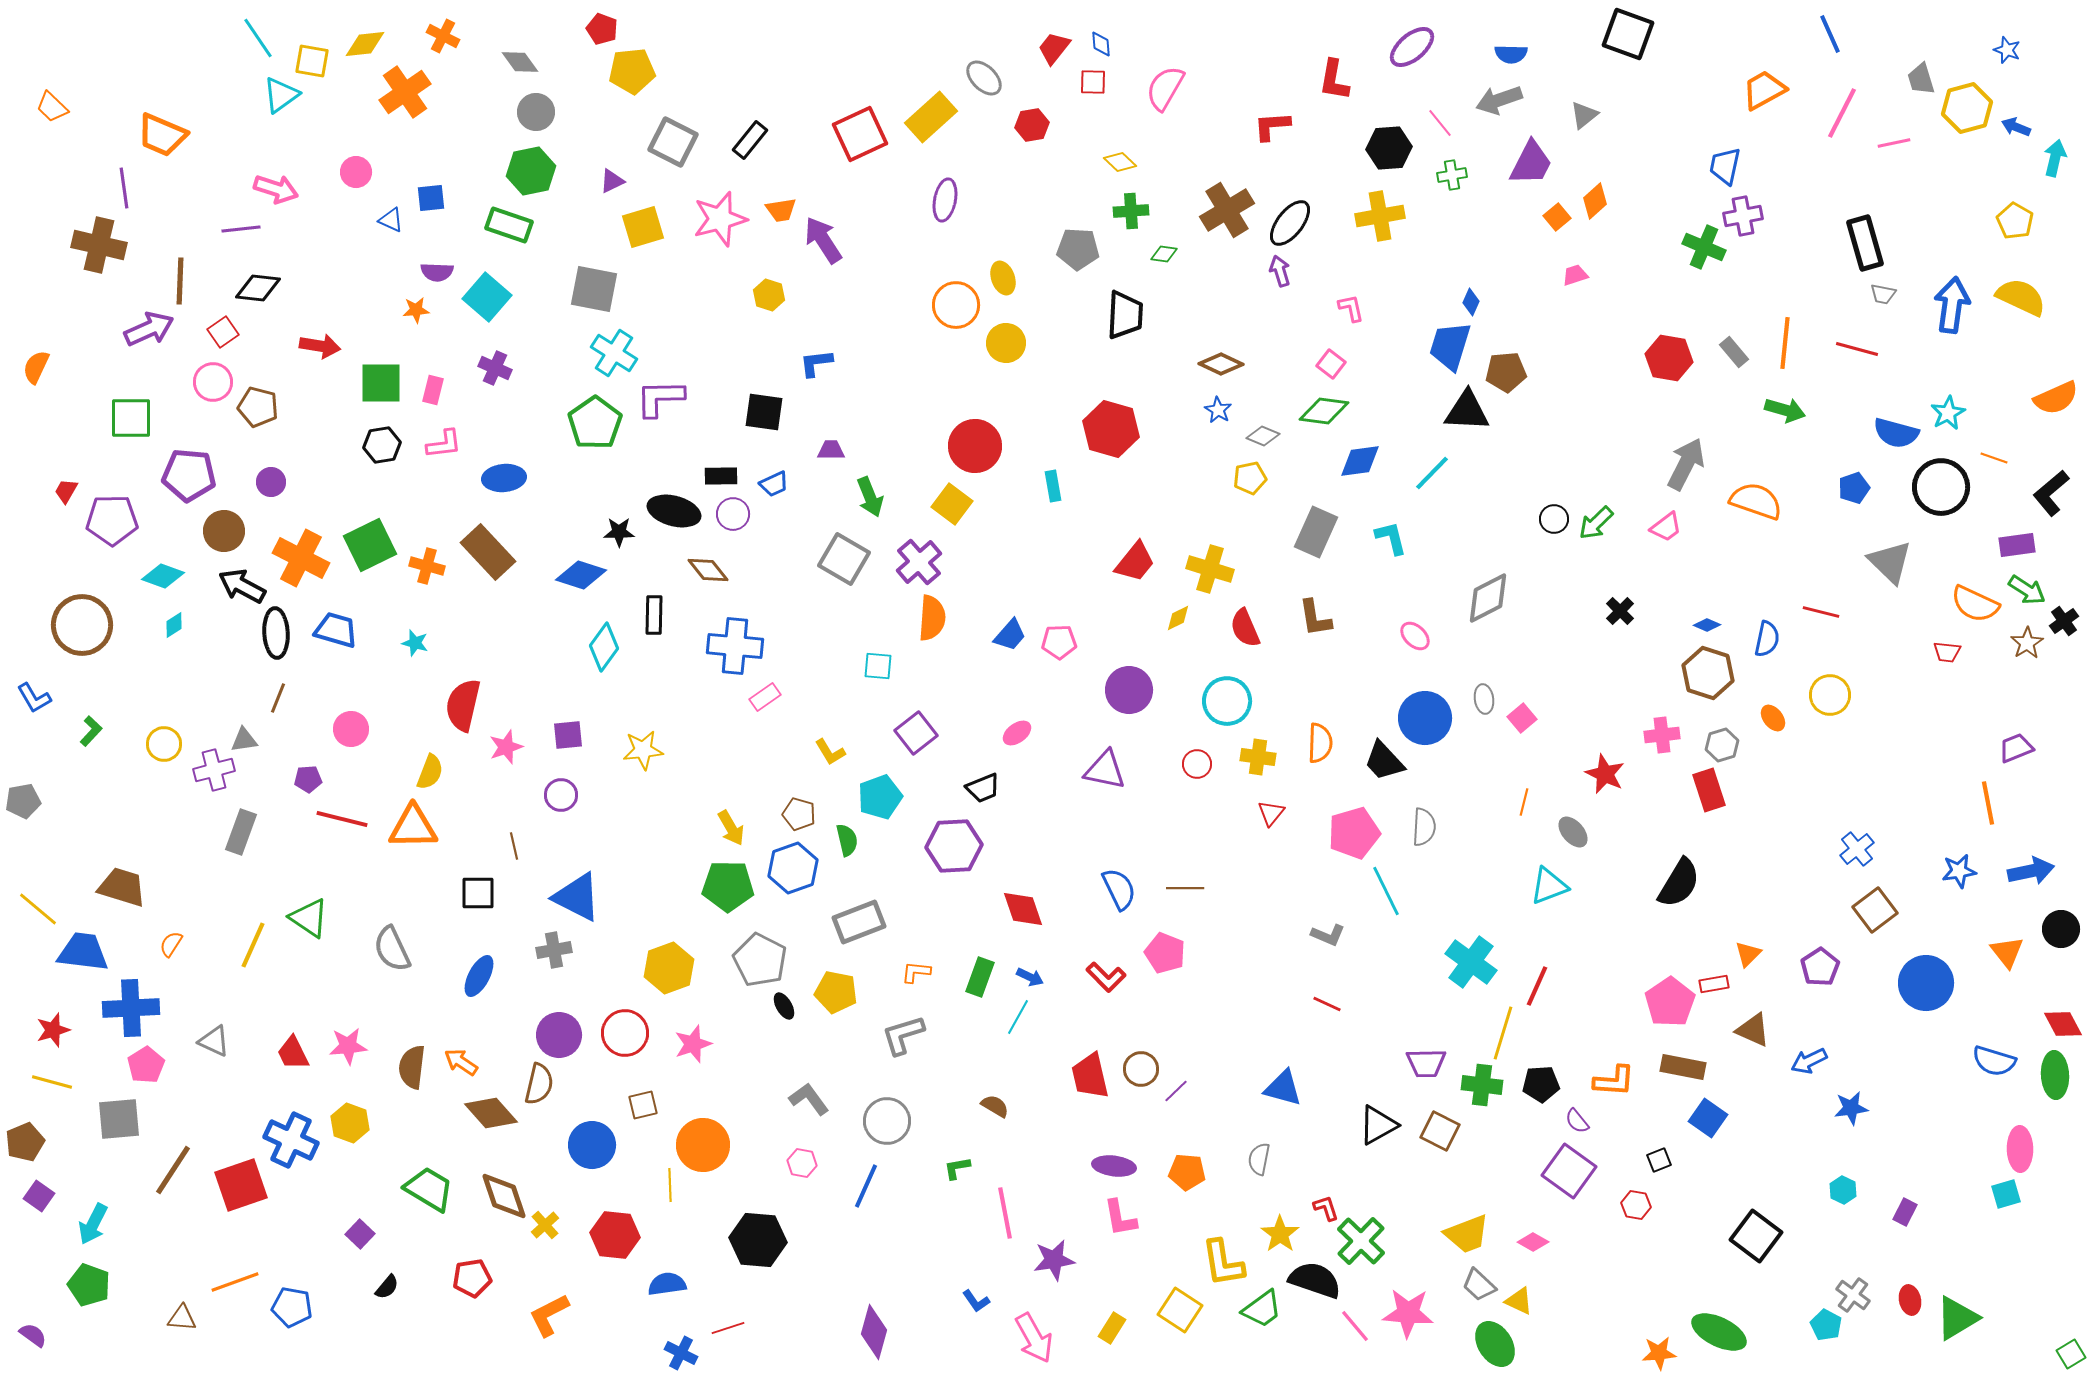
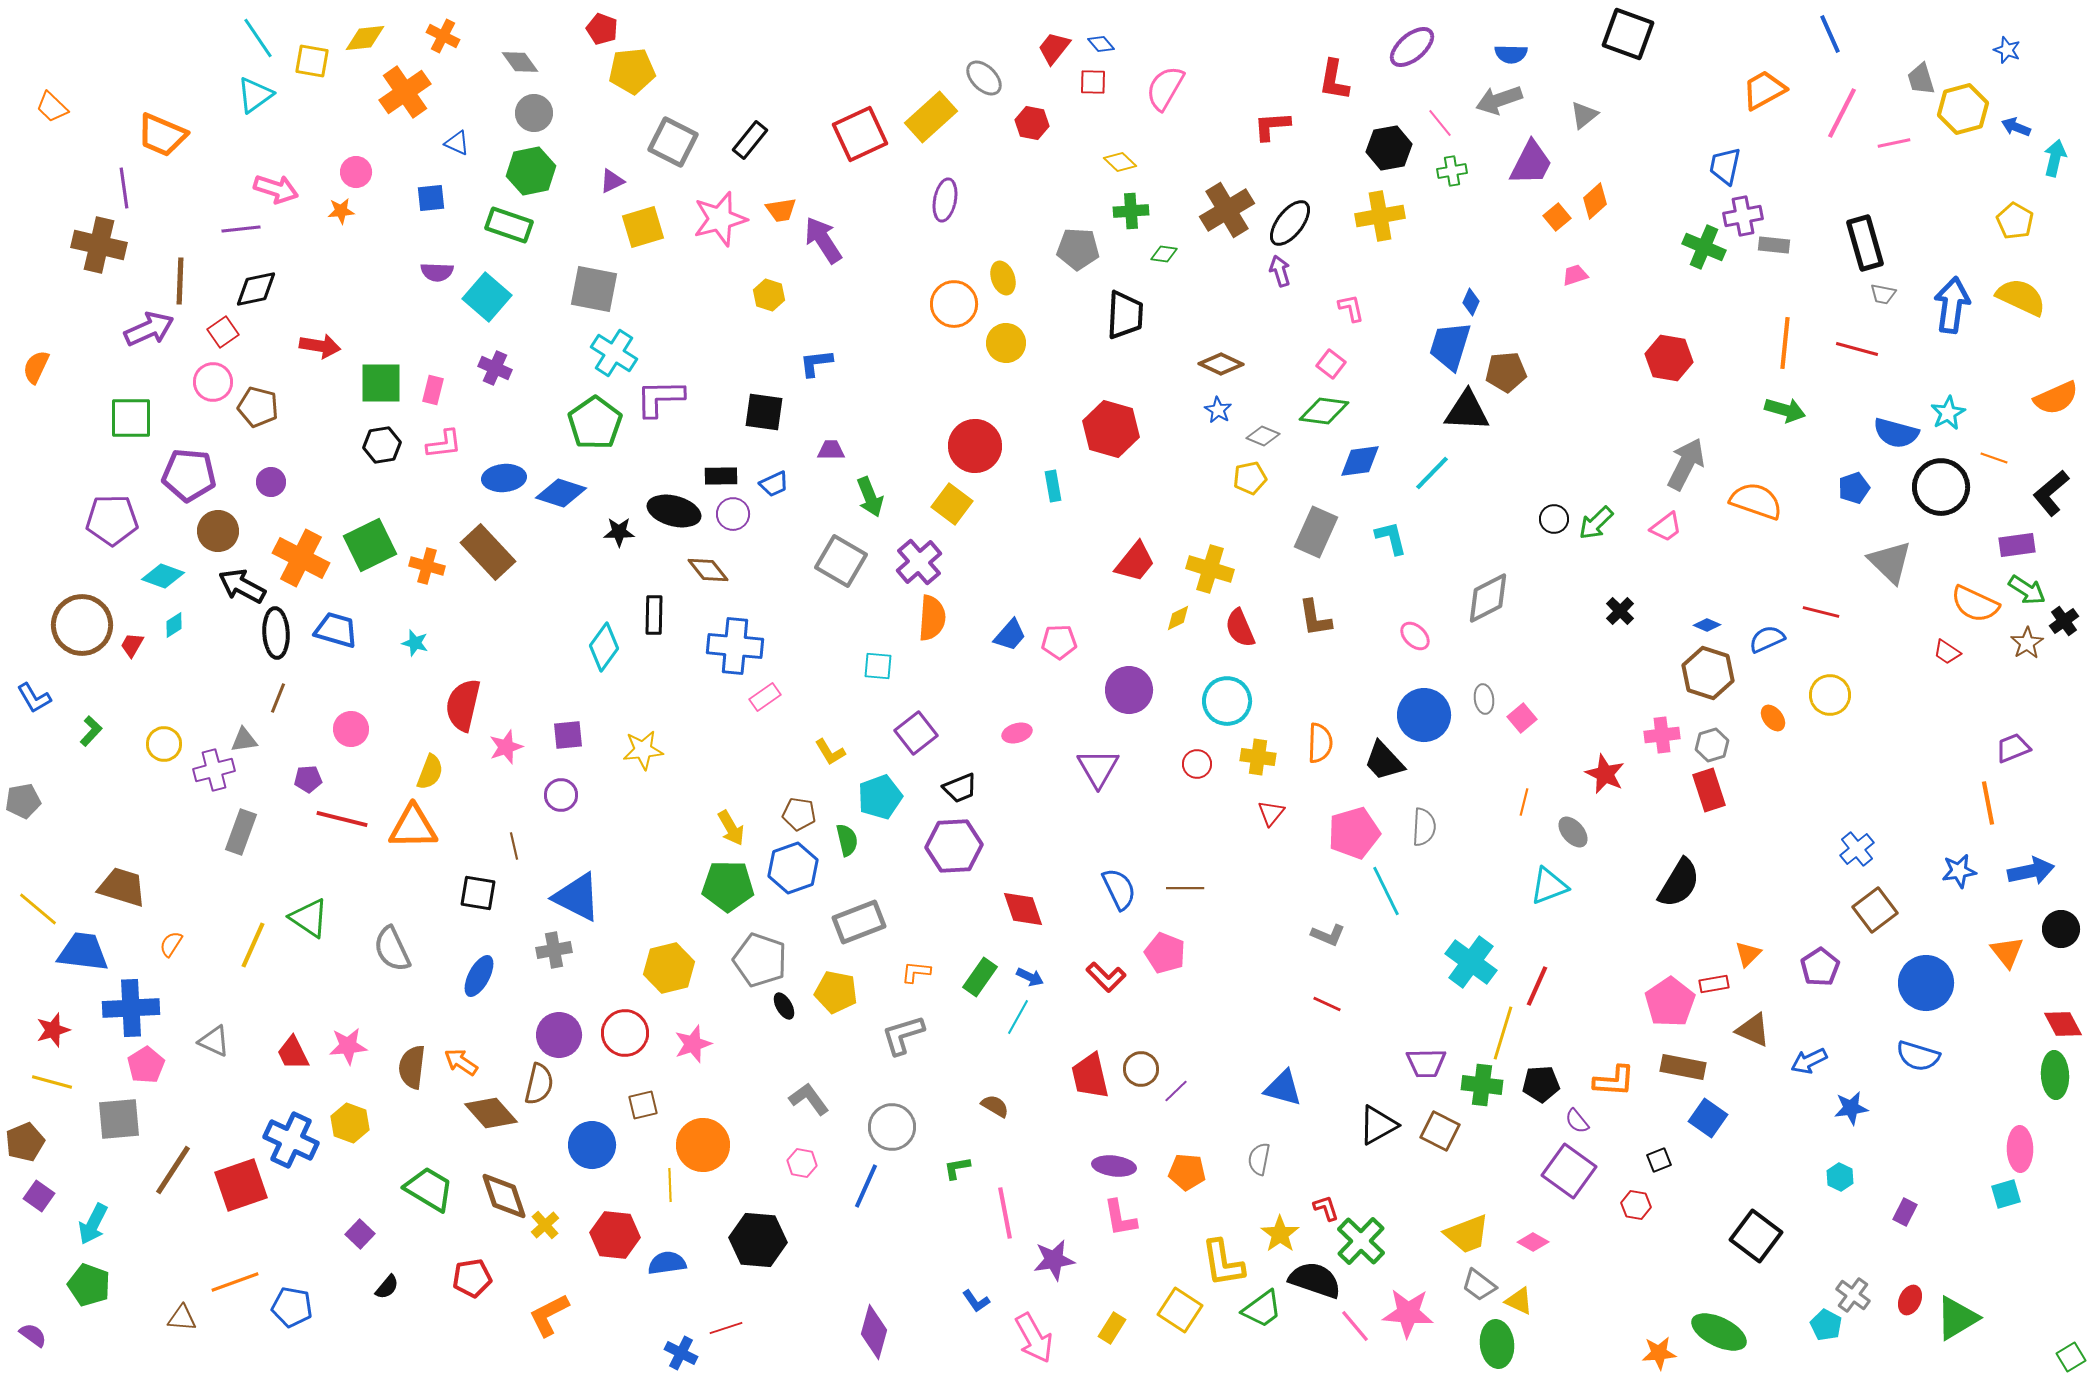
yellow diamond at (365, 44): moved 6 px up
blue diamond at (1101, 44): rotated 36 degrees counterclockwise
cyan triangle at (281, 95): moved 26 px left
yellow hexagon at (1967, 108): moved 4 px left, 1 px down
gray circle at (536, 112): moved 2 px left, 1 px down
red hexagon at (1032, 125): moved 2 px up; rotated 20 degrees clockwise
black hexagon at (1389, 148): rotated 6 degrees counterclockwise
green cross at (1452, 175): moved 4 px up
blue triangle at (391, 220): moved 66 px right, 77 px up
black diamond at (258, 288): moved 2 px left, 1 px down; rotated 18 degrees counterclockwise
orange circle at (956, 305): moved 2 px left, 1 px up
orange star at (416, 310): moved 75 px left, 99 px up
gray rectangle at (1734, 352): moved 40 px right, 107 px up; rotated 44 degrees counterclockwise
red trapezoid at (66, 491): moved 66 px right, 154 px down
brown circle at (224, 531): moved 6 px left
gray square at (844, 559): moved 3 px left, 2 px down
blue diamond at (581, 575): moved 20 px left, 82 px up
red semicircle at (1245, 628): moved 5 px left
blue semicircle at (1767, 639): rotated 126 degrees counterclockwise
red trapezoid at (1947, 652): rotated 28 degrees clockwise
blue circle at (1425, 718): moved 1 px left, 3 px up
pink ellipse at (1017, 733): rotated 20 degrees clockwise
gray hexagon at (1722, 745): moved 10 px left
purple trapezoid at (2016, 748): moved 3 px left
purple triangle at (1105, 770): moved 7 px left, 2 px up; rotated 48 degrees clockwise
black trapezoid at (983, 788): moved 23 px left
brown pentagon at (799, 814): rotated 8 degrees counterclockwise
black square at (478, 893): rotated 9 degrees clockwise
gray pentagon at (760, 960): rotated 8 degrees counterclockwise
yellow hexagon at (669, 968): rotated 6 degrees clockwise
green rectangle at (980, 977): rotated 15 degrees clockwise
blue semicircle at (1994, 1061): moved 76 px left, 5 px up
gray circle at (887, 1121): moved 5 px right, 6 px down
cyan hexagon at (1843, 1190): moved 3 px left, 13 px up
blue semicircle at (667, 1284): moved 21 px up
gray trapezoid at (1479, 1285): rotated 6 degrees counterclockwise
red ellipse at (1910, 1300): rotated 36 degrees clockwise
red line at (728, 1328): moved 2 px left
green ellipse at (1495, 1344): moved 2 px right; rotated 27 degrees clockwise
green square at (2071, 1354): moved 3 px down
